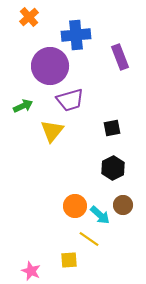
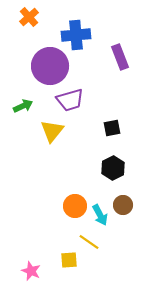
cyan arrow: rotated 20 degrees clockwise
yellow line: moved 3 px down
